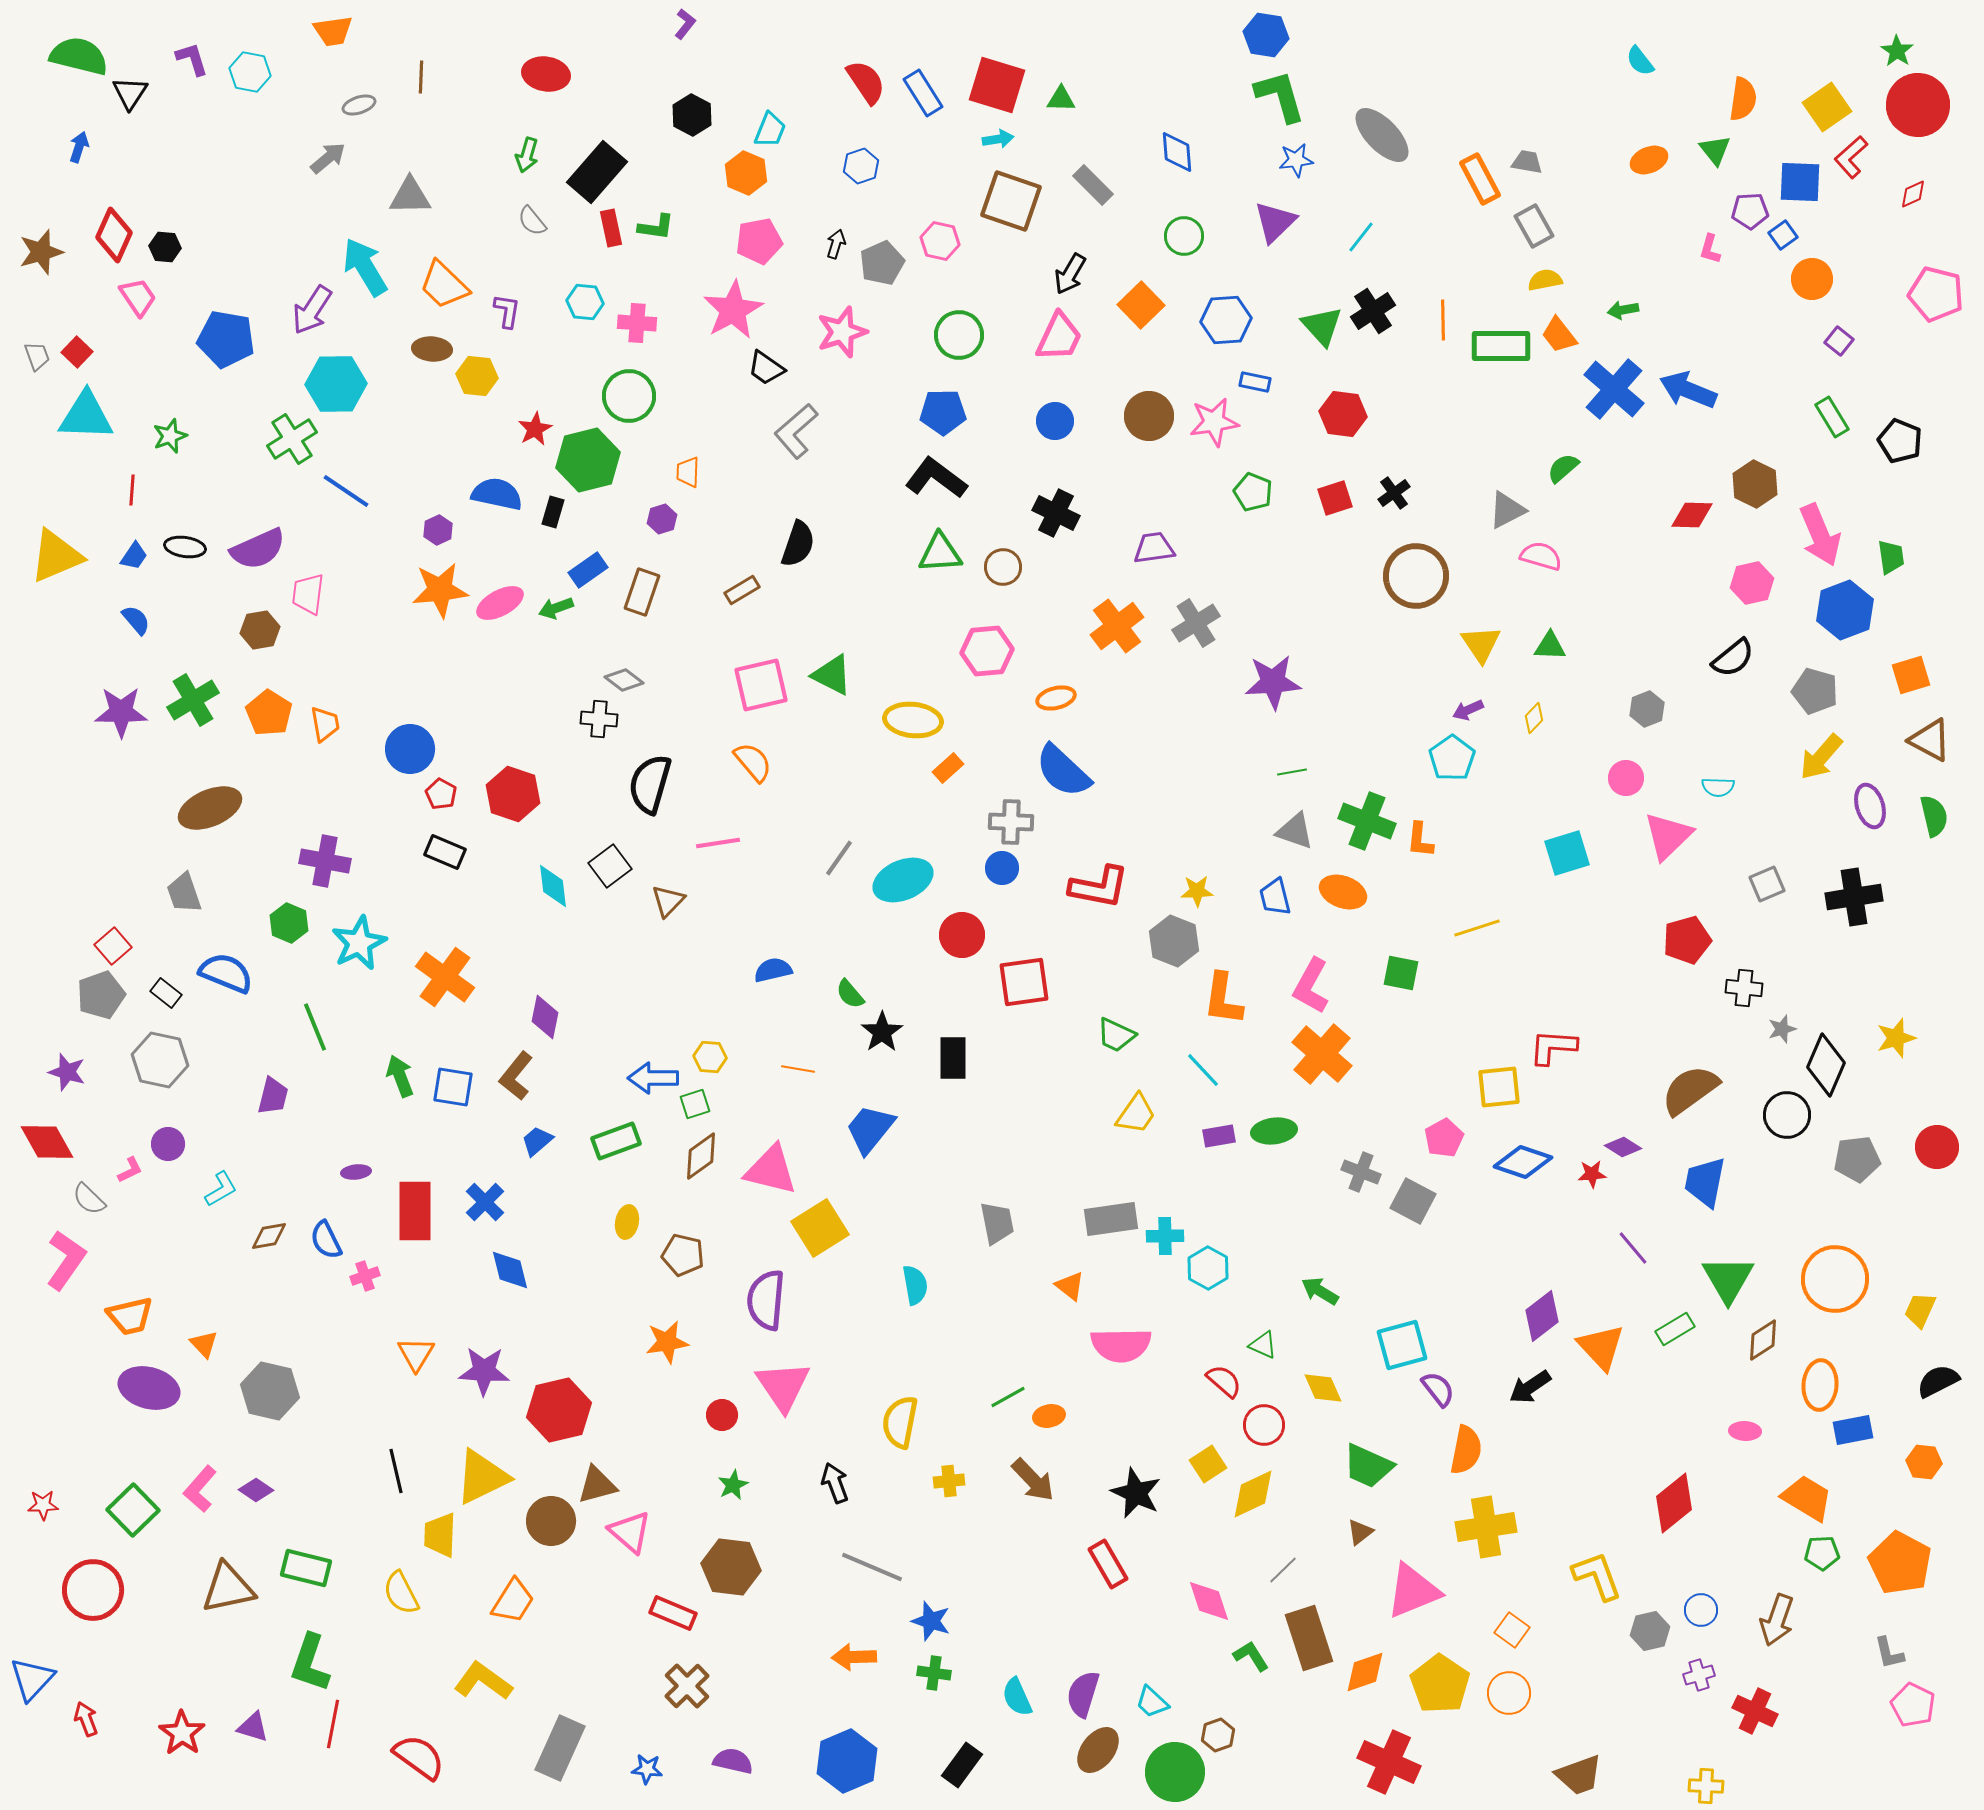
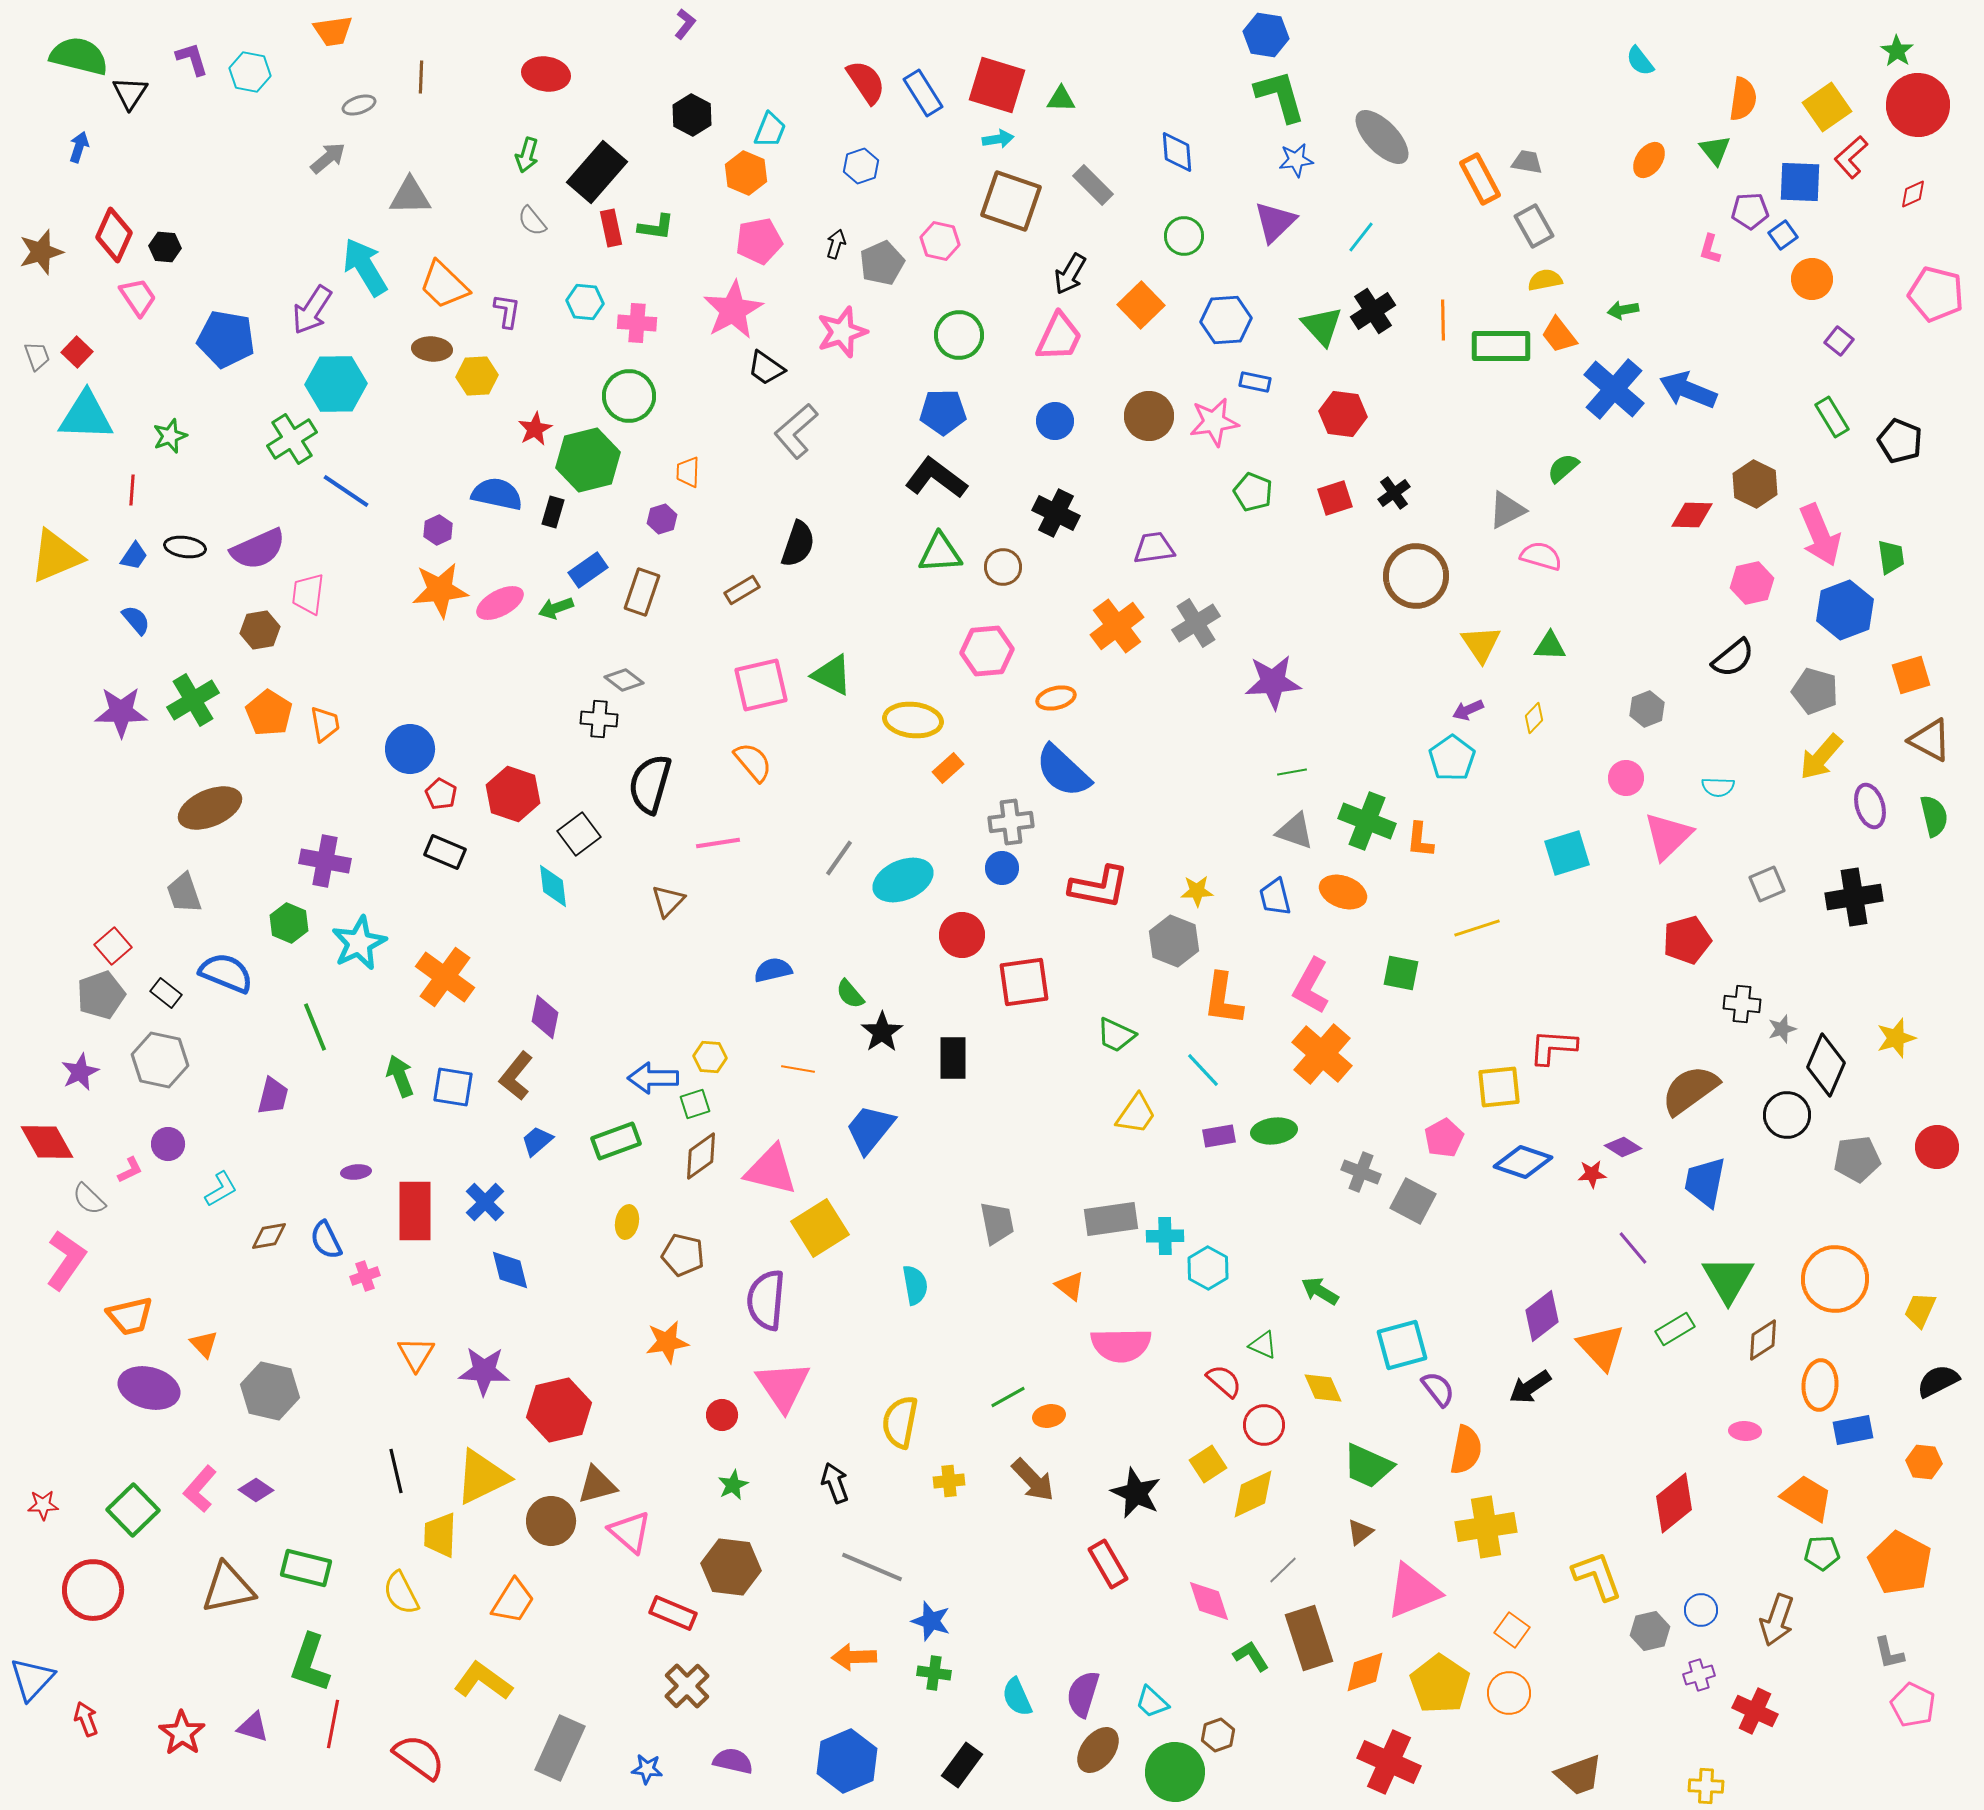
gray ellipse at (1382, 135): moved 2 px down
orange ellipse at (1649, 160): rotated 33 degrees counterclockwise
yellow hexagon at (477, 376): rotated 9 degrees counterclockwise
gray cross at (1011, 822): rotated 9 degrees counterclockwise
black square at (610, 866): moved 31 px left, 32 px up
black cross at (1744, 988): moved 2 px left, 16 px down
purple star at (67, 1072): moved 13 px right; rotated 30 degrees clockwise
